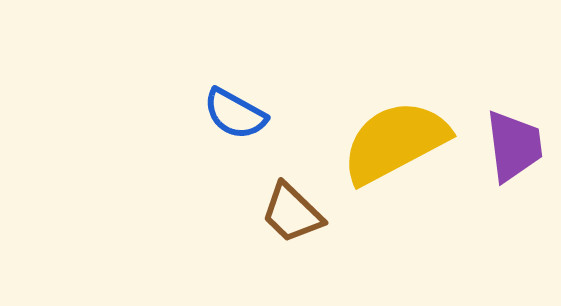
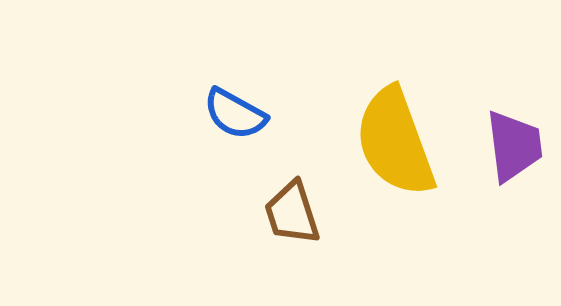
yellow semicircle: rotated 82 degrees counterclockwise
brown trapezoid: rotated 28 degrees clockwise
